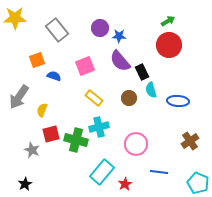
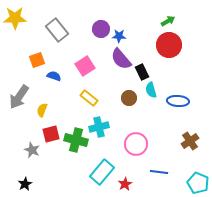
purple circle: moved 1 px right, 1 px down
purple semicircle: moved 1 px right, 2 px up
pink square: rotated 12 degrees counterclockwise
yellow rectangle: moved 5 px left
